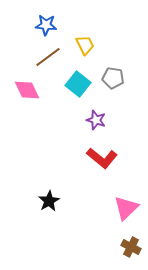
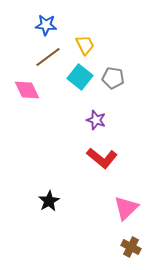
cyan square: moved 2 px right, 7 px up
